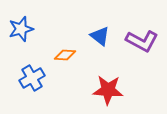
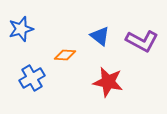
red star: moved 8 px up; rotated 8 degrees clockwise
